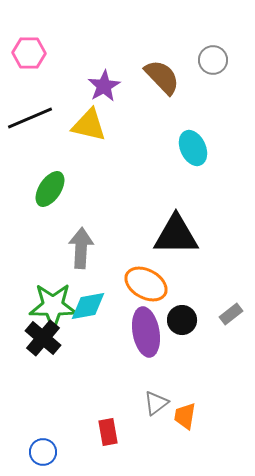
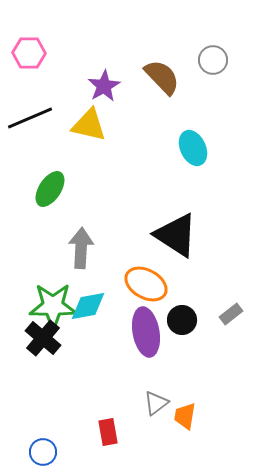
black triangle: rotated 33 degrees clockwise
